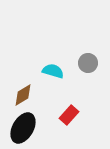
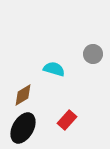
gray circle: moved 5 px right, 9 px up
cyan semicircle: moved 1 px right, 2 px up
red rectangle: moved 2 px left, 5 px down
